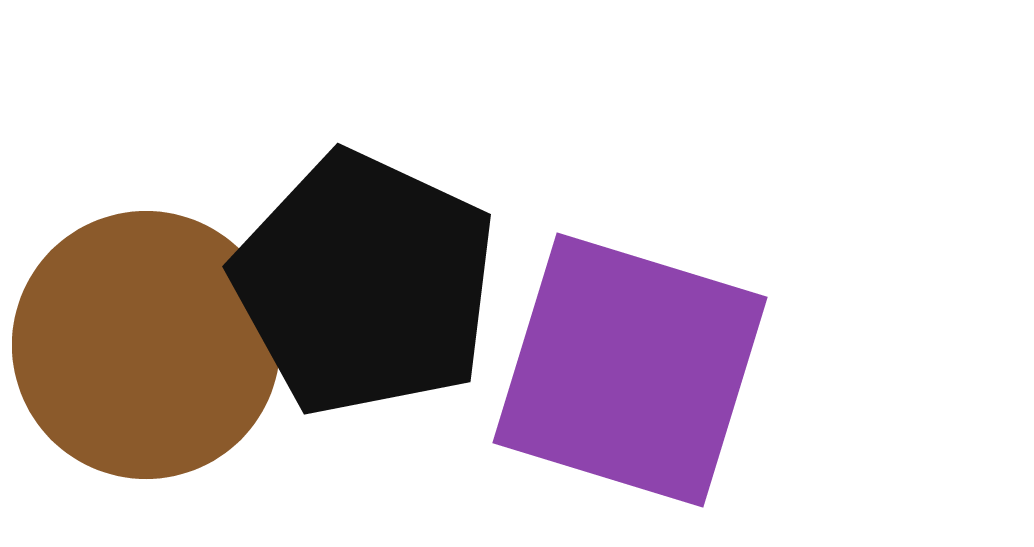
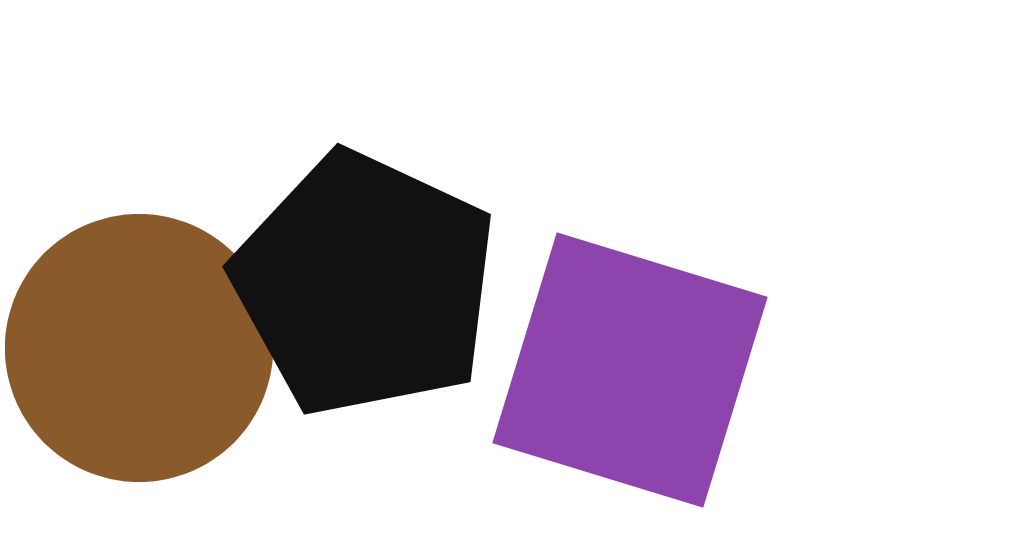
brown circle: moved 7 px left, 3 px down
